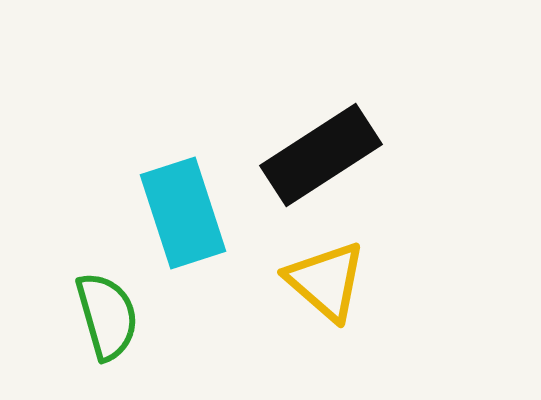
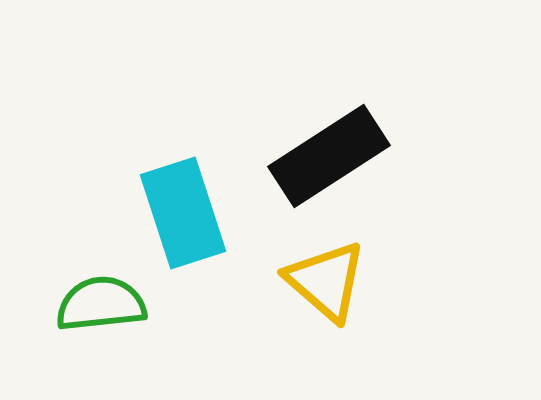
black rectangle: moved 8 px right, 1 px down
green semicircle: moved 6 px left, 12 px up; rotated 80 degrees counterclockwise
